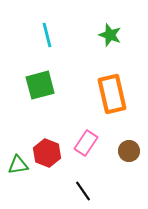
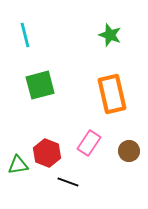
cyan line: moved 22 px left
pink rectangle: moved 3 px right
black line: moved 15 px left, 9 px up; rotated 35 degrees counterclockwise
